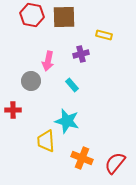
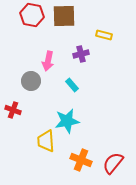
brown square: moved 1 px up
red cross: rotated 21 degrees clockwise
cyan star: rotated 25 degrees counterclockwise
orange cross: moved 1 px left, 2 px down
red semicircle: moved 2 px left
